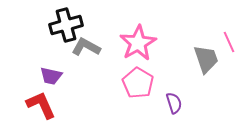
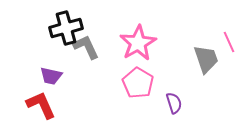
black cross: moved 3 px down
gray L-shape: rotated 36 degrees clockwise
